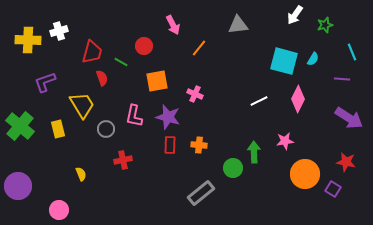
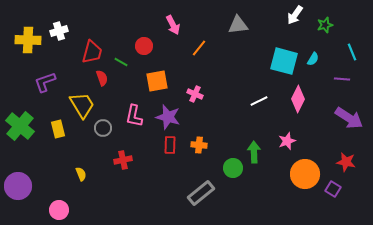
gray circle: moved 3 px left, 1 px up
pink star: moved 2 px right; rotated 12 degrees counterclockwise
